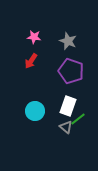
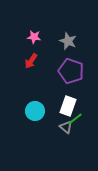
green line: moved 3 px left
